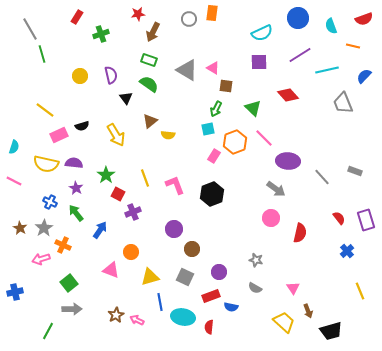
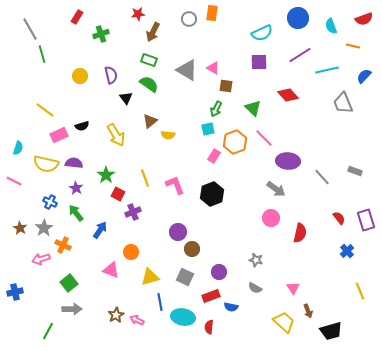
cyan semicircle at (14, 147): moved 4 px right, 1 px down
purple circle at (174, 229): moved 4 px right, 3 px down
